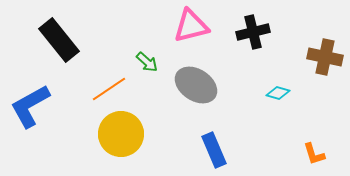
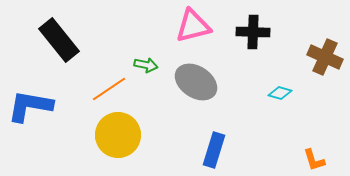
pink triangle: moved 2 px right
black cross: rotated 16 degrees clockwise
brown cross: rotated 12 degrees clockwise
green arrow: moved 1 px left, 3 px down; rotated 30 degrees counterclockwise
gray ellipse: moved 3 px up
cyan diamond: moved 2 px right
blue L-shape: rotated 39 degrees clockwise
yellow circle: moved 3 px left, 1 px down
blue rectangle: rotated 40 degrees clockwise
orange L-shape: moved 6 px down
